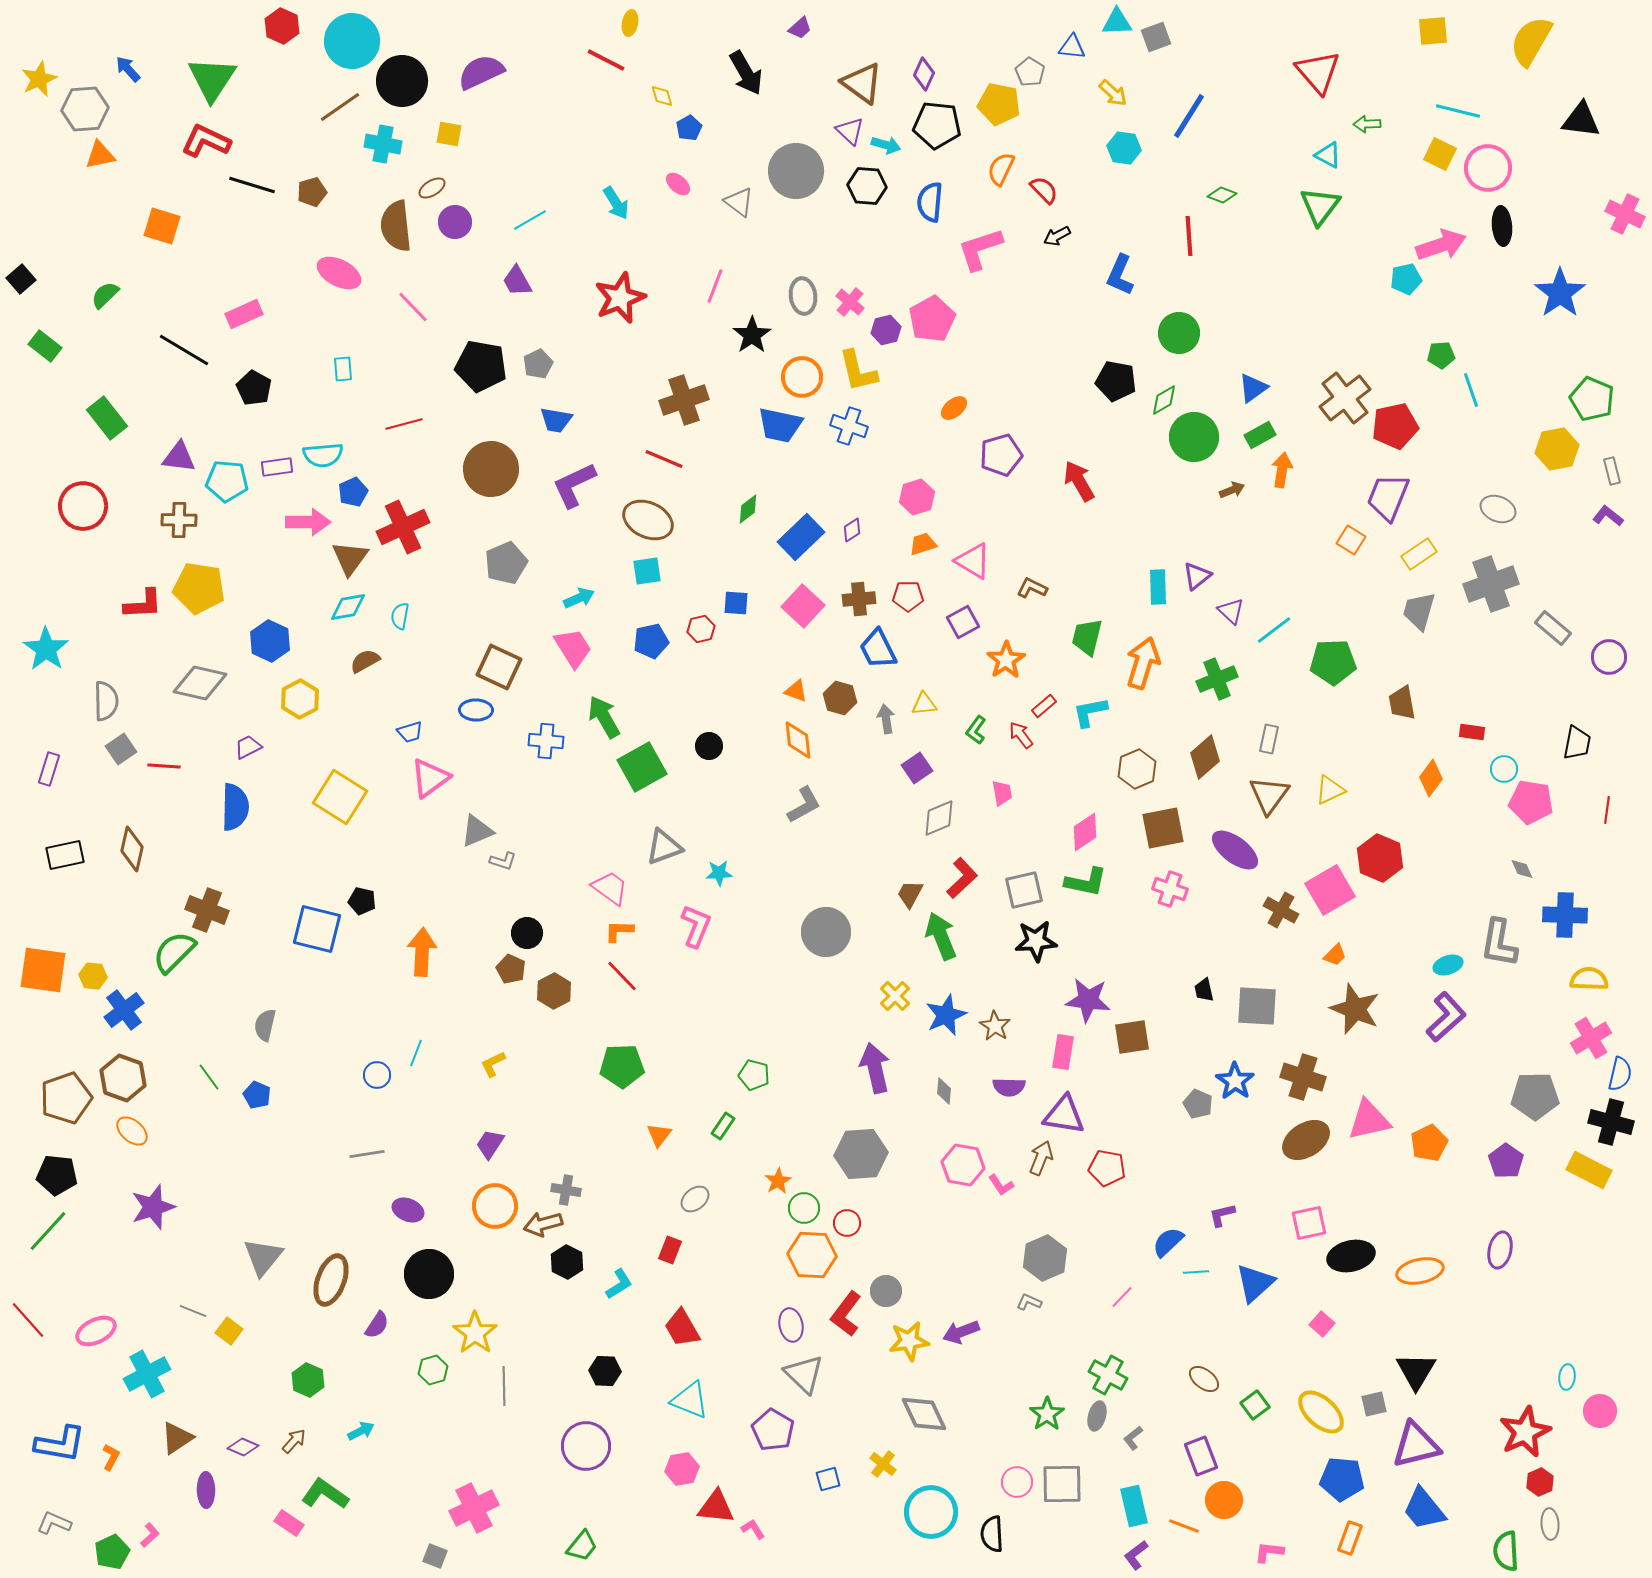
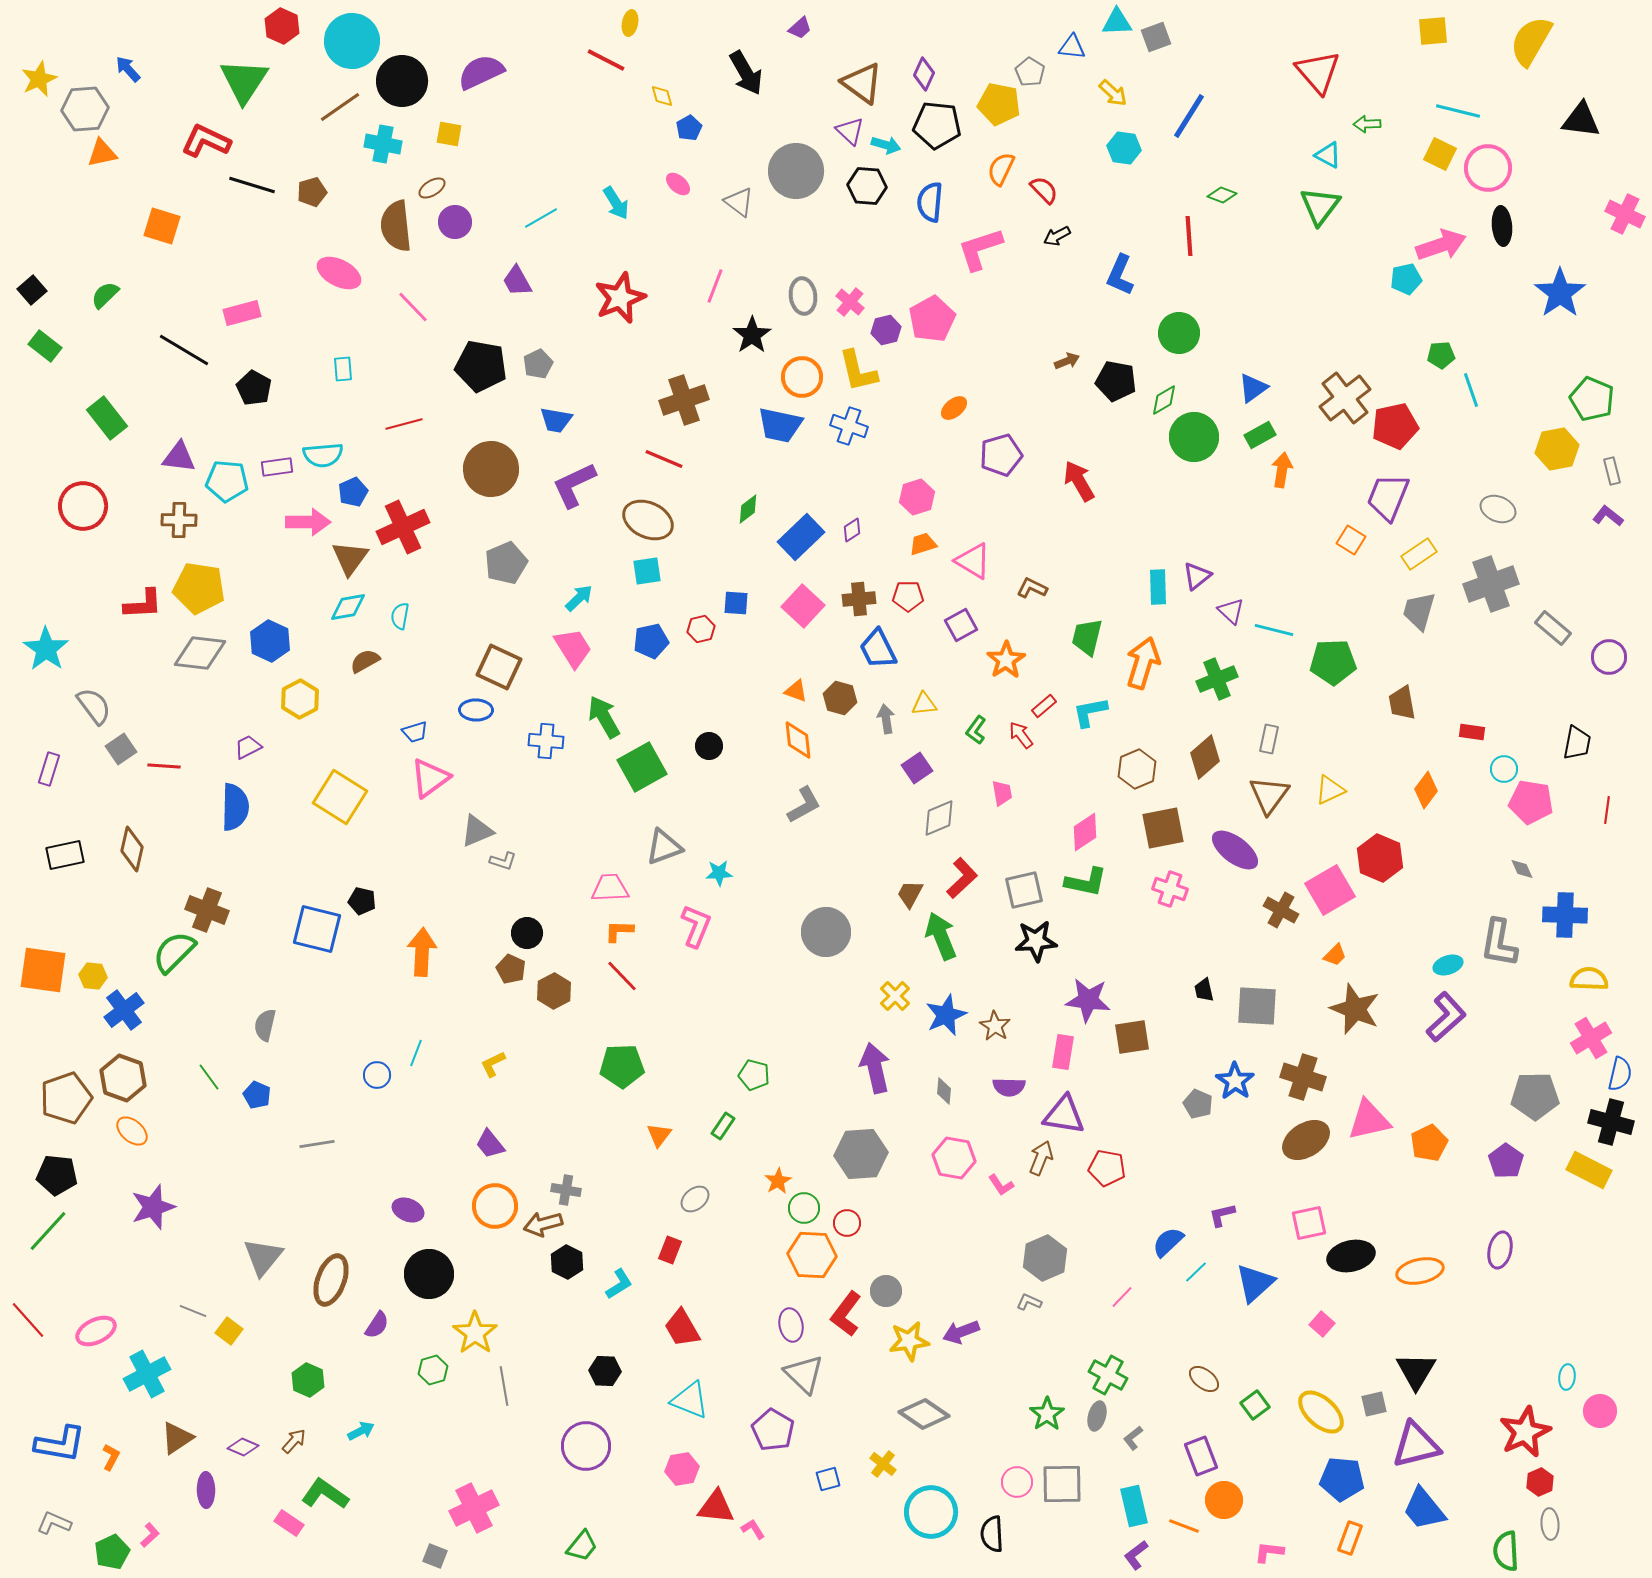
green triangle at (212, 79): moved 32 px right, 2 px down
orange triangle at (100, 155): moved 2 px right, 2 px up
cyan line at (530, 220): moved 11 px right, 2 px up
black square at (21, 279): moved 11 px right, 11 px down
pink rectangle at (244, 314): moved 2 px left, 1 px up; rotated 9 degrees clockwise
brown arrow at (1232, 490): moved 165 px left, 129 px up
cyan arrow at (579, 598): rotated 20 degrees counterclockwise
purple square at (963, 622): moved 2 px left, 3 px down
cyan line at (1274, 630): rotated 51 degrees clockwise
gray diamond at (200, 683): moved 30 px up; rotated 6 degrees counterclockwise
gray semicircle at (106, 701): moved 12 px left, 5 px down; rotated 36 degrees counterclockwise
blue trapezoid at (410, 732): moved 5 px right
orange diamond at (1431, 778): moved 5 px left, 12 px down
pink trapezoid at (610, 888): rotated 39 degrees counterclockwise
purple trapezoid at (490, 1144): rotated 72 degrees counterclockwise
gray line at (367, 1154): moved 50 px left, 10 px up
pink hexagon at (963, 1165): moved 9 px left, 7 px up
cyan line at (1196, 1272): rotated 40 degrees counterclockwise
gray line at (504, 1386): rotated 9 degrees counterclockwise
gray diamond at (924, 1414): rotated 30 degrees counterclockwise
